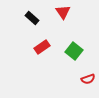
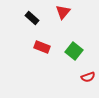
red triangle: rotated 14 degrees clockwise
red rectangle: rotated 56 degrees clockwise
red semicircle: moved 2 px up
